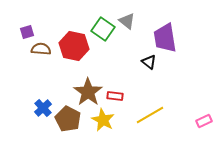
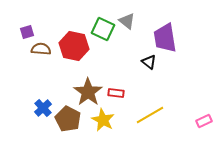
green square: rotated 10 degrees counterclockwise
red rectangle: moved 1 px right, 3 px up
